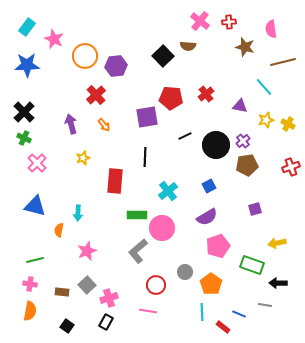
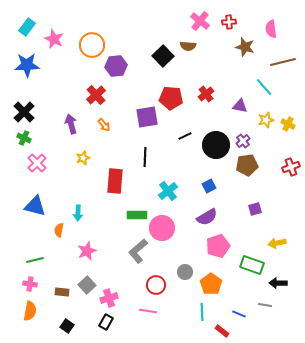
orange circle at (85, 56): moved 7 px right, 11 px up
red rectangle at (223, 327): moved 1 px left, 4 px down
